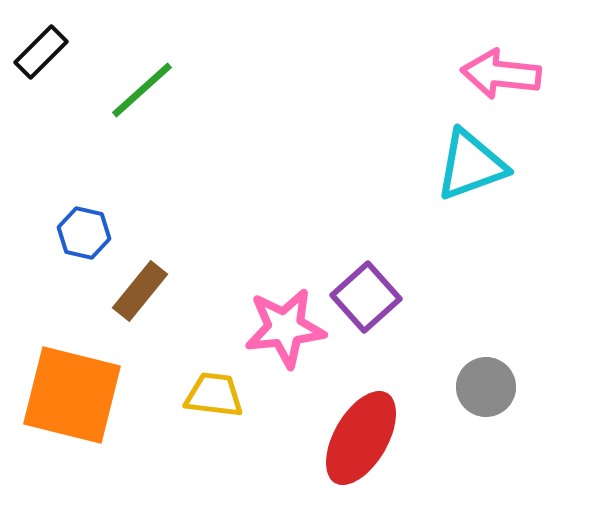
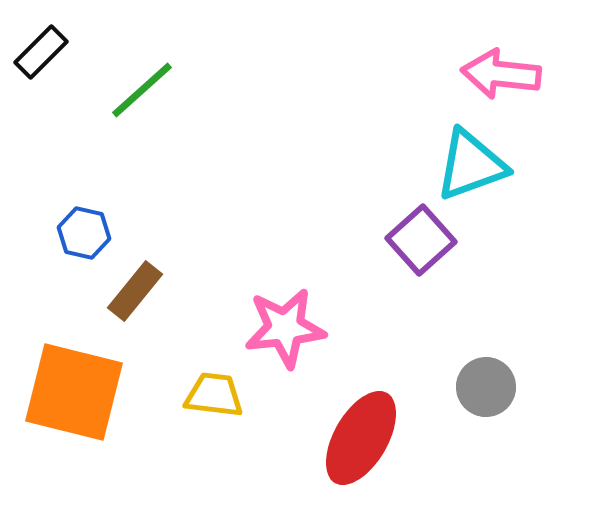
brown rectangle: moved 5 px left
purple square: moved 55 px right, 57 px up
orange square: moved 2 px right, 3 px up
